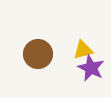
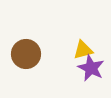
brown circle: moved 12 px left
